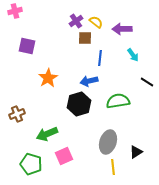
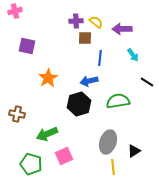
purple cross: rotated 32 degrees clockwise
brown cross: rotated 35 degrees clockwise
black triangle: moved 2 px left, 1 px up
